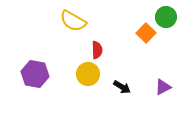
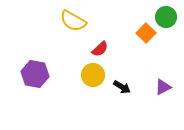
red semicircle: moved 3 px right, 1 px up; rotated 48 degrees clockwise
yellow circle: moved 5 px right, 1 px down
